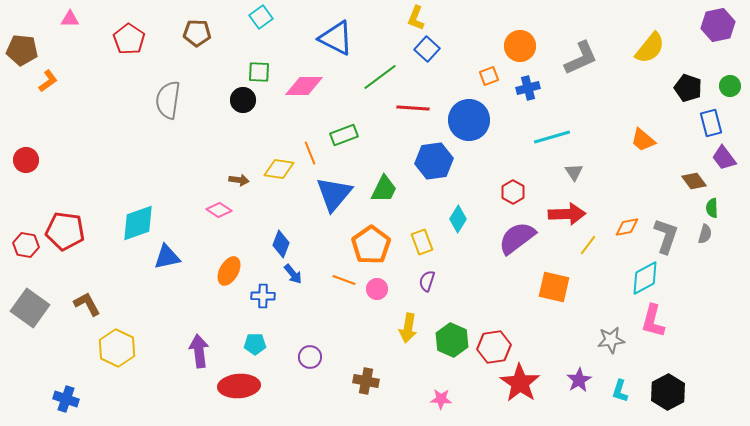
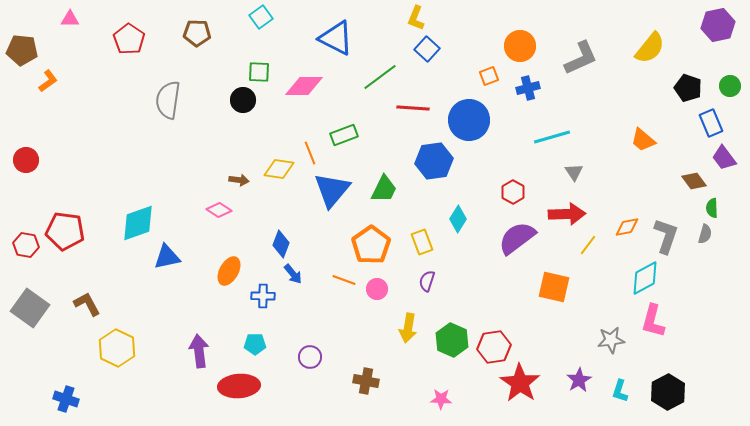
blue rectangle at (711, 123): rotated 8 degrees counterclockwise
blue triangle at (334, 194): moved 2 px left, 4 px up
